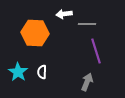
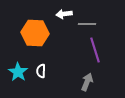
purple line: moved 1 px left, 1 px up
white semicircle: moved 1 px left, 1 px up
